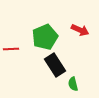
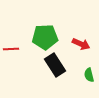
red arrow: moved 1 px right, 14 px down
green pentagon: rotated 20 degrees clockwise
green semicircle: moved 16 px right, 9 px up
